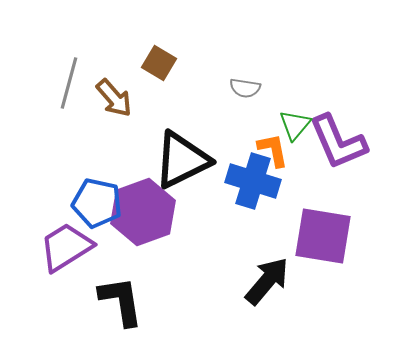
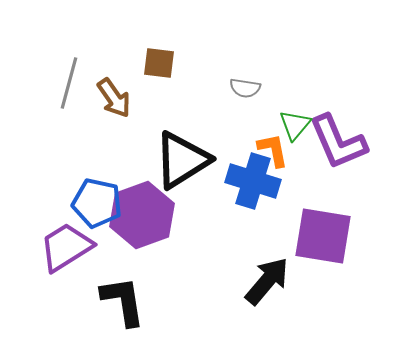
brown square: rotated 24 degrees counterclockwise
brown arrow: rotated 6 degrees clockwise
black triangle: rotated 6 degrees counterclockwise
purple hexagon: moved 1 px left, 3 px down
black L-shape: moved 2 px right
